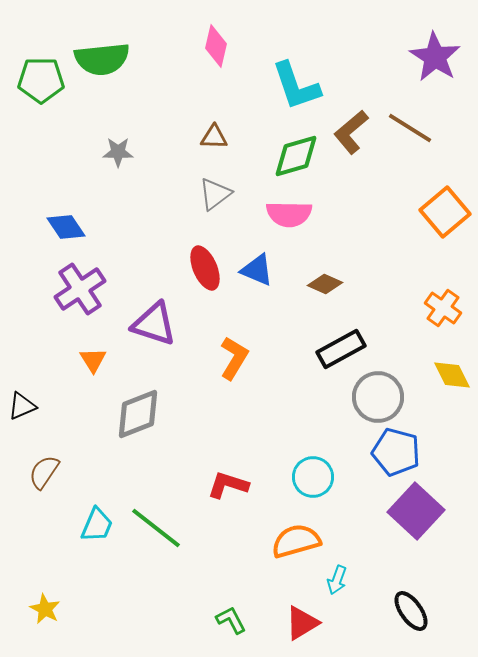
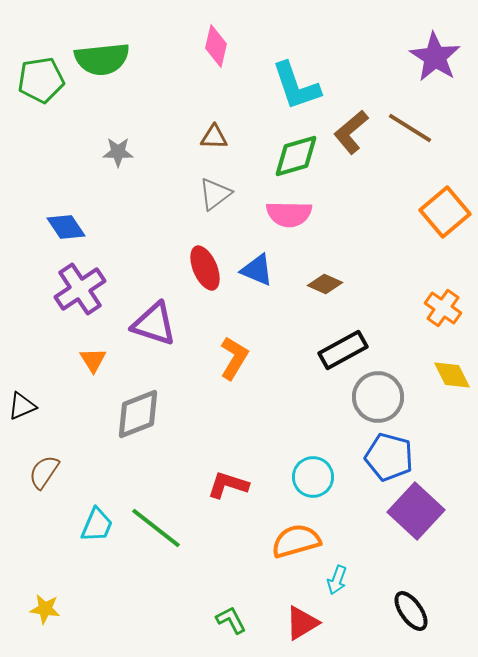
green pentagon: rotated 9 degrees counterclockwise
black rectangle: moved 2 px right, 1 px down
blue pentagon: moved 7 px left, 5 px down
yellow star: rotated 20 degrees counterclockwise
